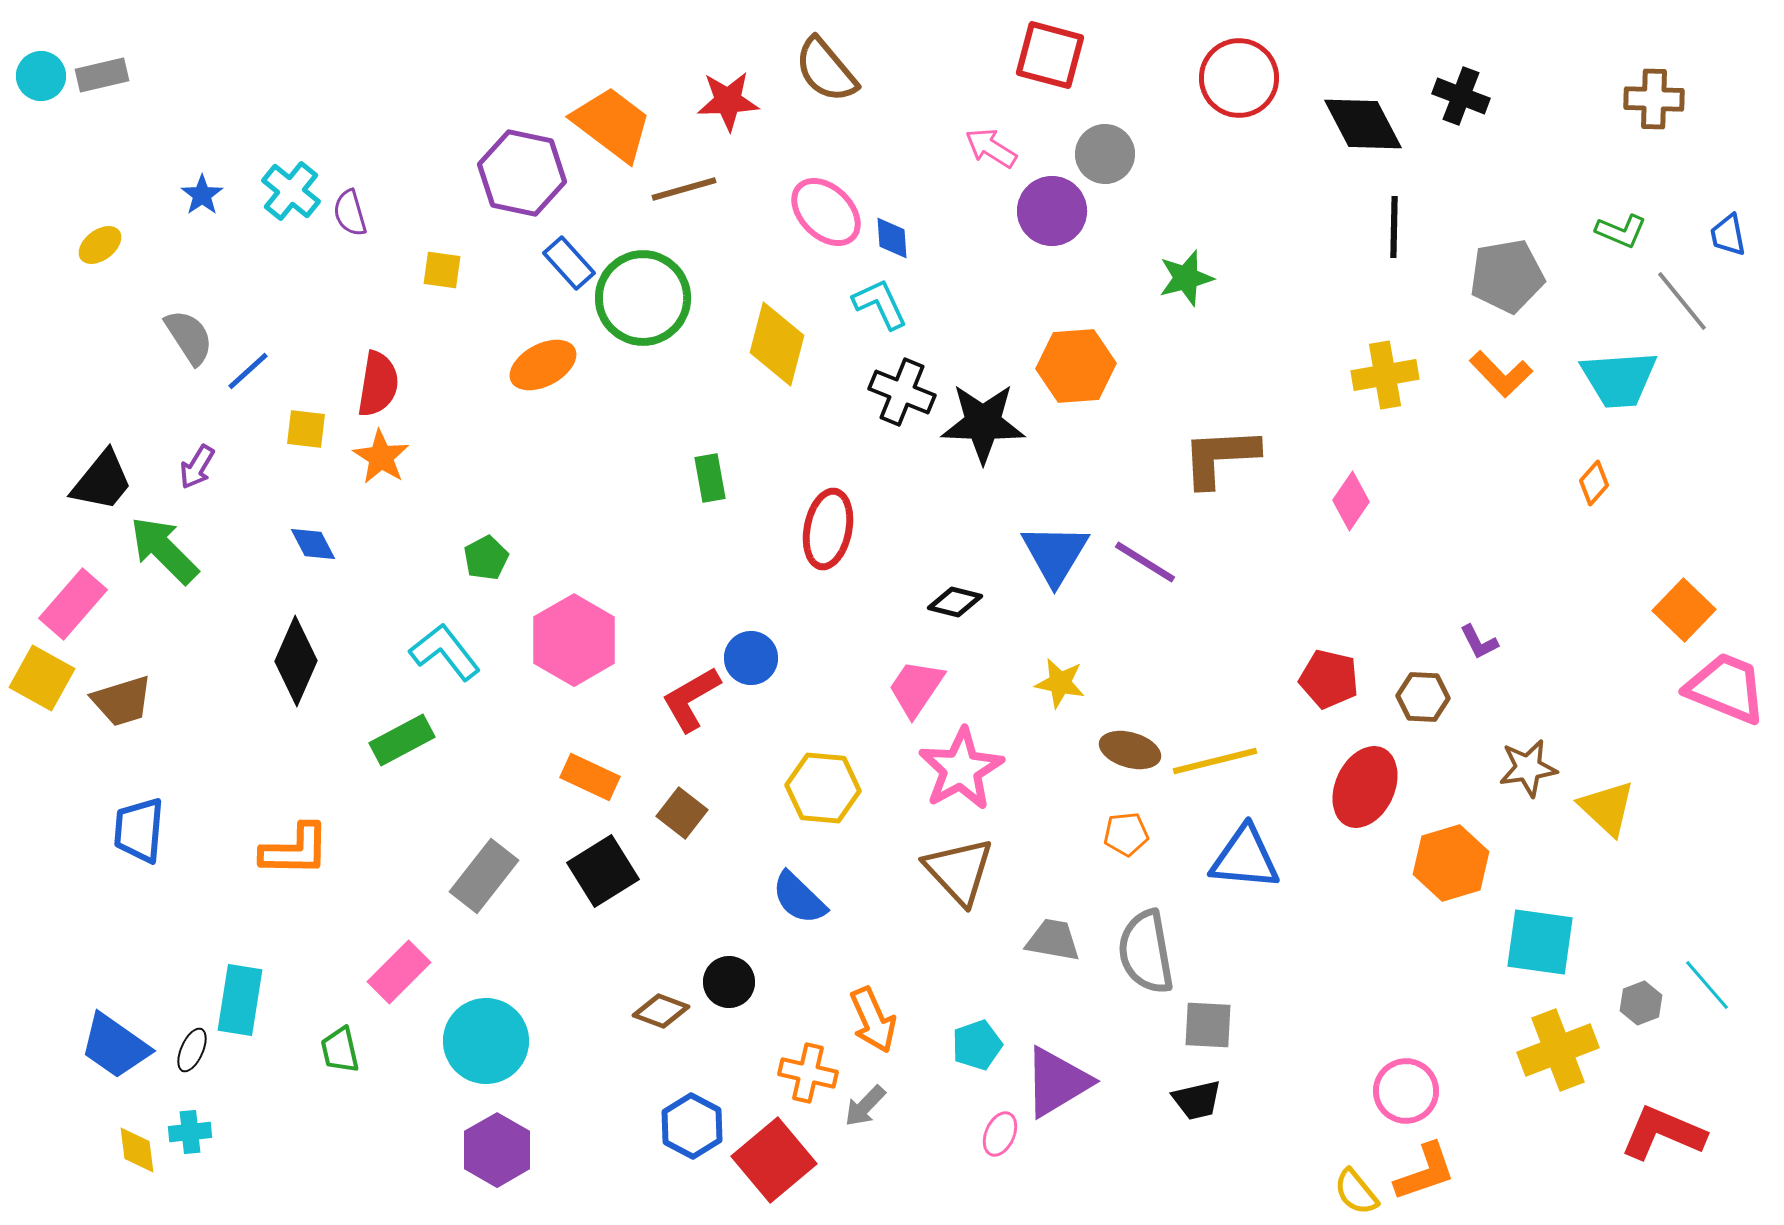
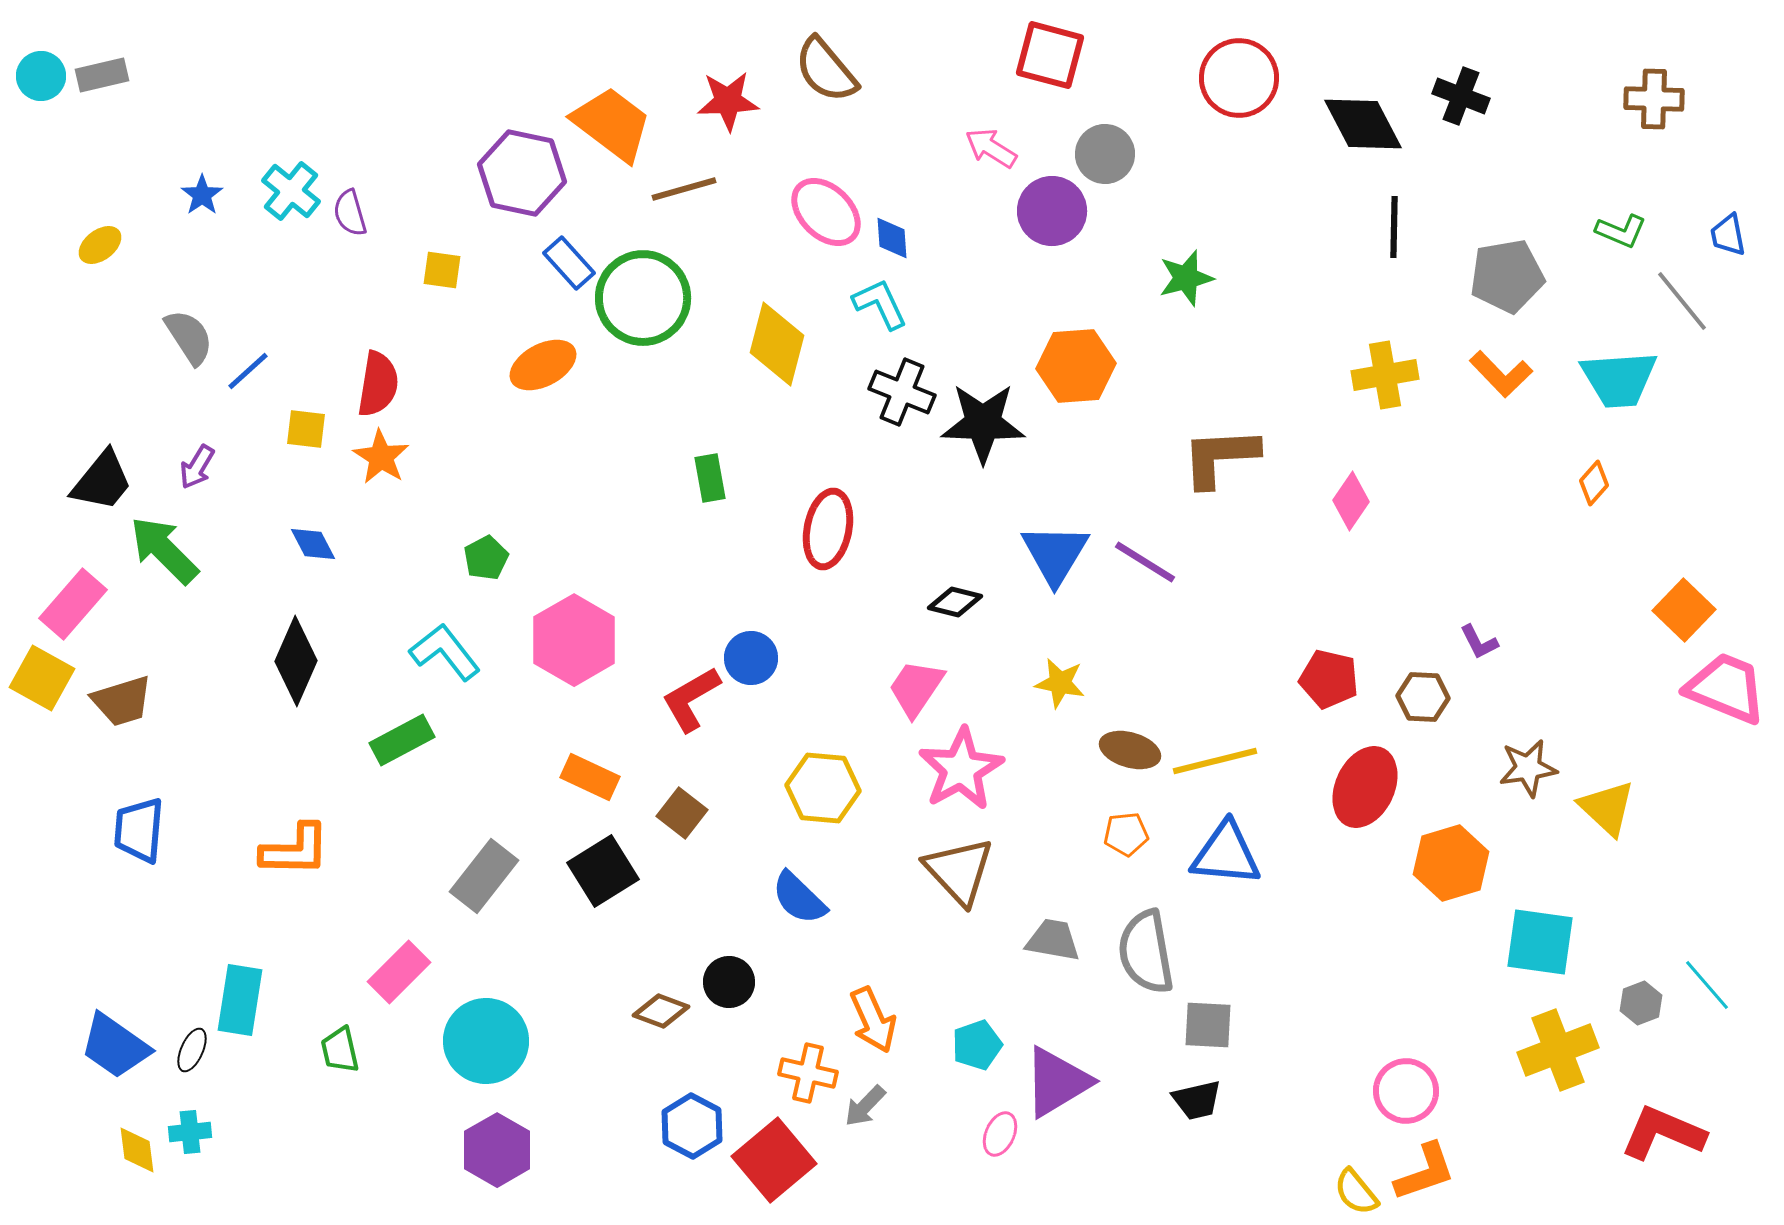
blue triangle at (1245, 858): moved 19 px left, 4 px up
